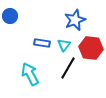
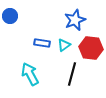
cyan triangle: rotated 16 degrees clockwise
black line: moved 4 px right, 6 px down; rotated 15 degrees counterclockwise
